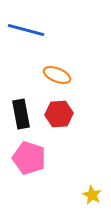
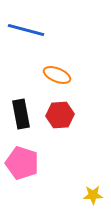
red hexagon: moved 1 px right, 1 px down
pink pentagon: moved 7 px left, 5 px down
yellow star: moved 1 px right; rotated 30 degrees counterclockwise
